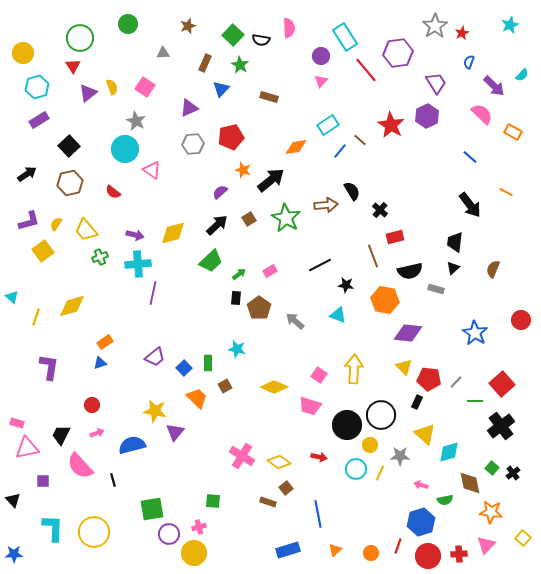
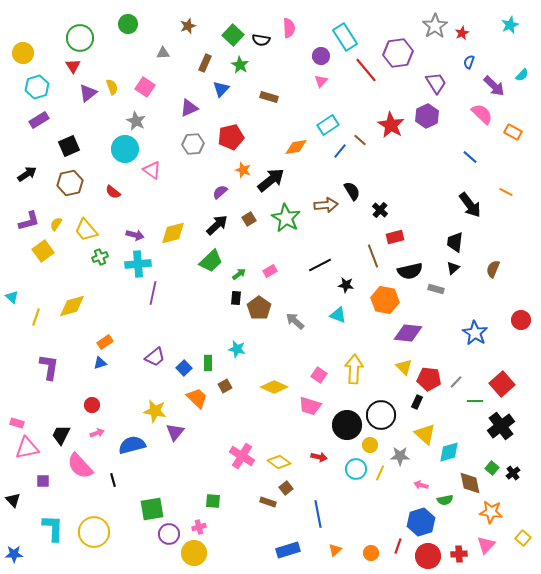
black square at (69, 146): rotated 20 degrees clockwise
